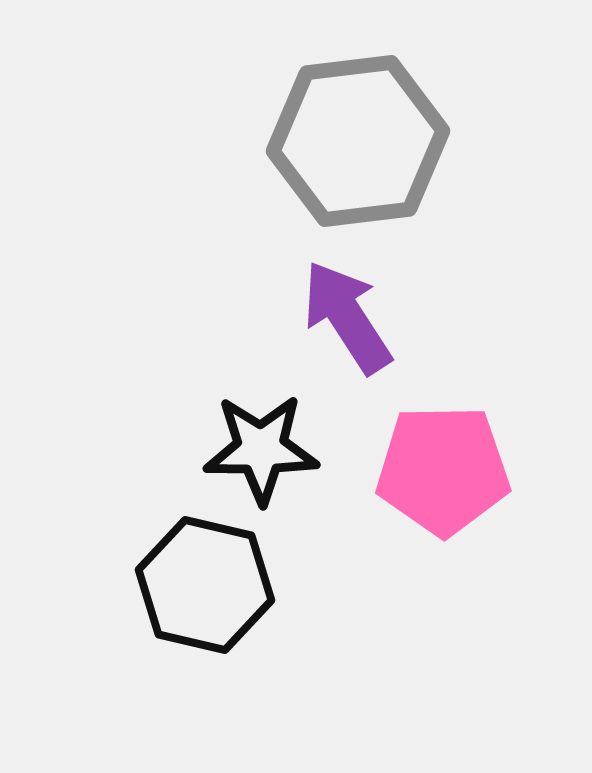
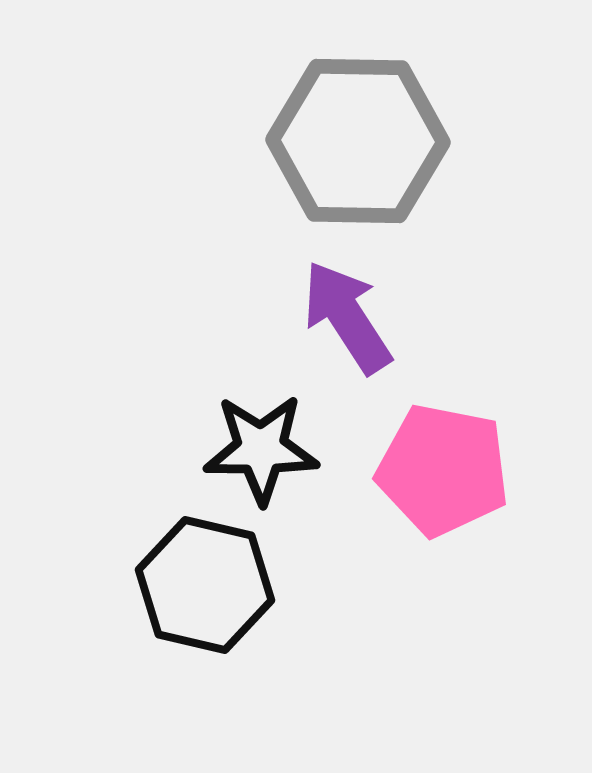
gray hexagon: rotated 8 degrees clockwise
pink pentagon: rotated 12 degrees clockwise
